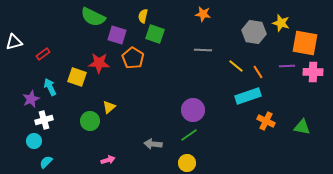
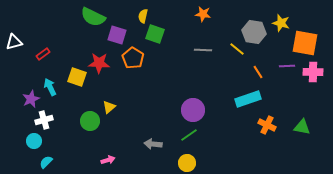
yellow line: moved 1 px right, 17 px up
cyan rectangle: moved 3 px down
orange cross: moved 1 px right, 4 px down
